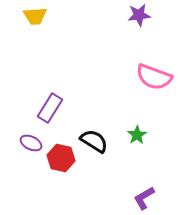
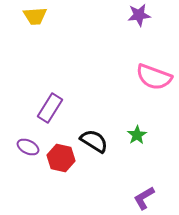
purple ellipse: moved 3 px left, 4 px down
